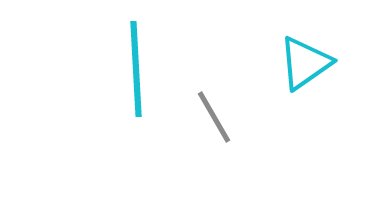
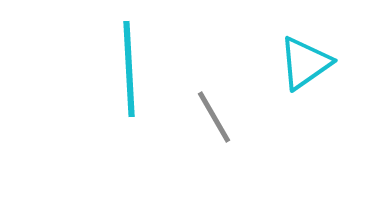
cyan line: moved 7 px left
